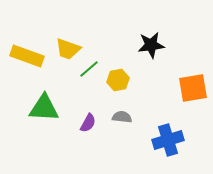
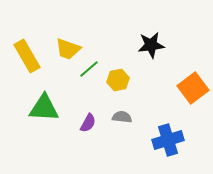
yellow rectangle: rotated 40 degrees clockwise
orange square: rotated 28 degrees counterclockwise
